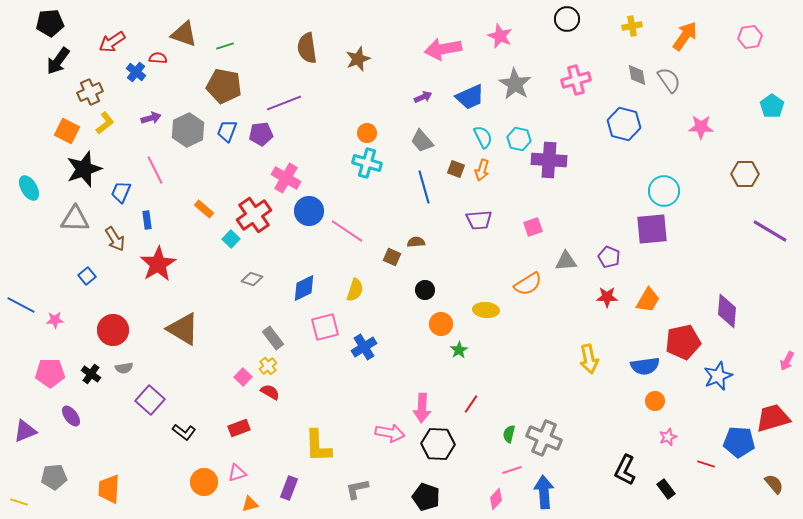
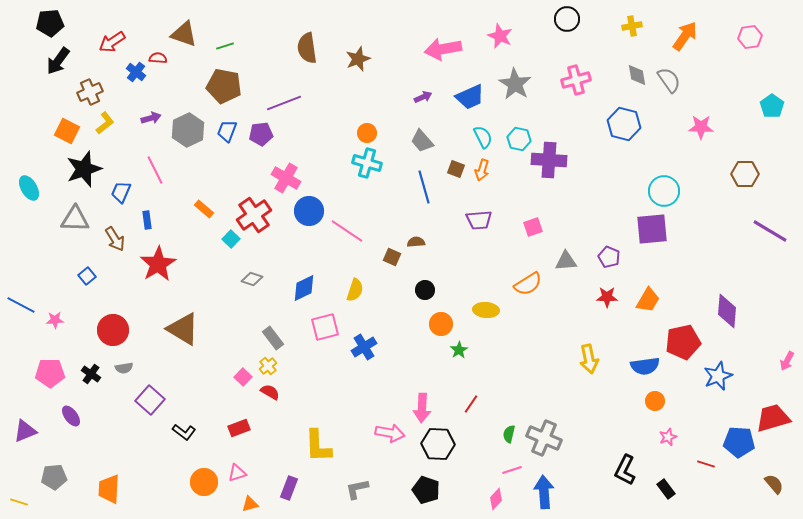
black pentagon at (426, 497): moved 7 px up
